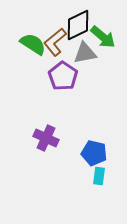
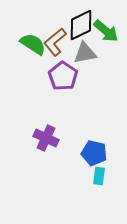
black diamond: moved 3 px right
green arrow: moved 3 px right, 6 px up
